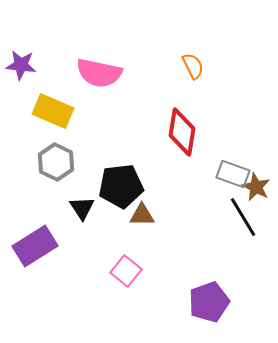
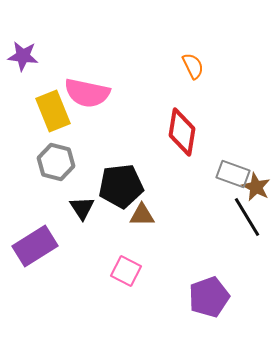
purple star: moved 2 px right, 9 px up
pink semicircle: moved 12 px left, 20 px down
yellow rectangle: rotated 45 degrees clockwise
gray hexagon: rotated 12 degrees counterclockwise
black line: moved 4 px right
pink square: rotated 12 degrees counterclockwise
purple pentagon: moved 5 px up
